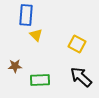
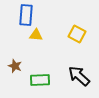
yellow triangle: rotated 40 degrees counterclockwise
yellow square: moved 10 px up
brown star: rotated 24 degrees clockwise
black arrow: moved 2 px left, 1 px up
